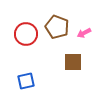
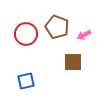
pink arrow: moved 2 px down
